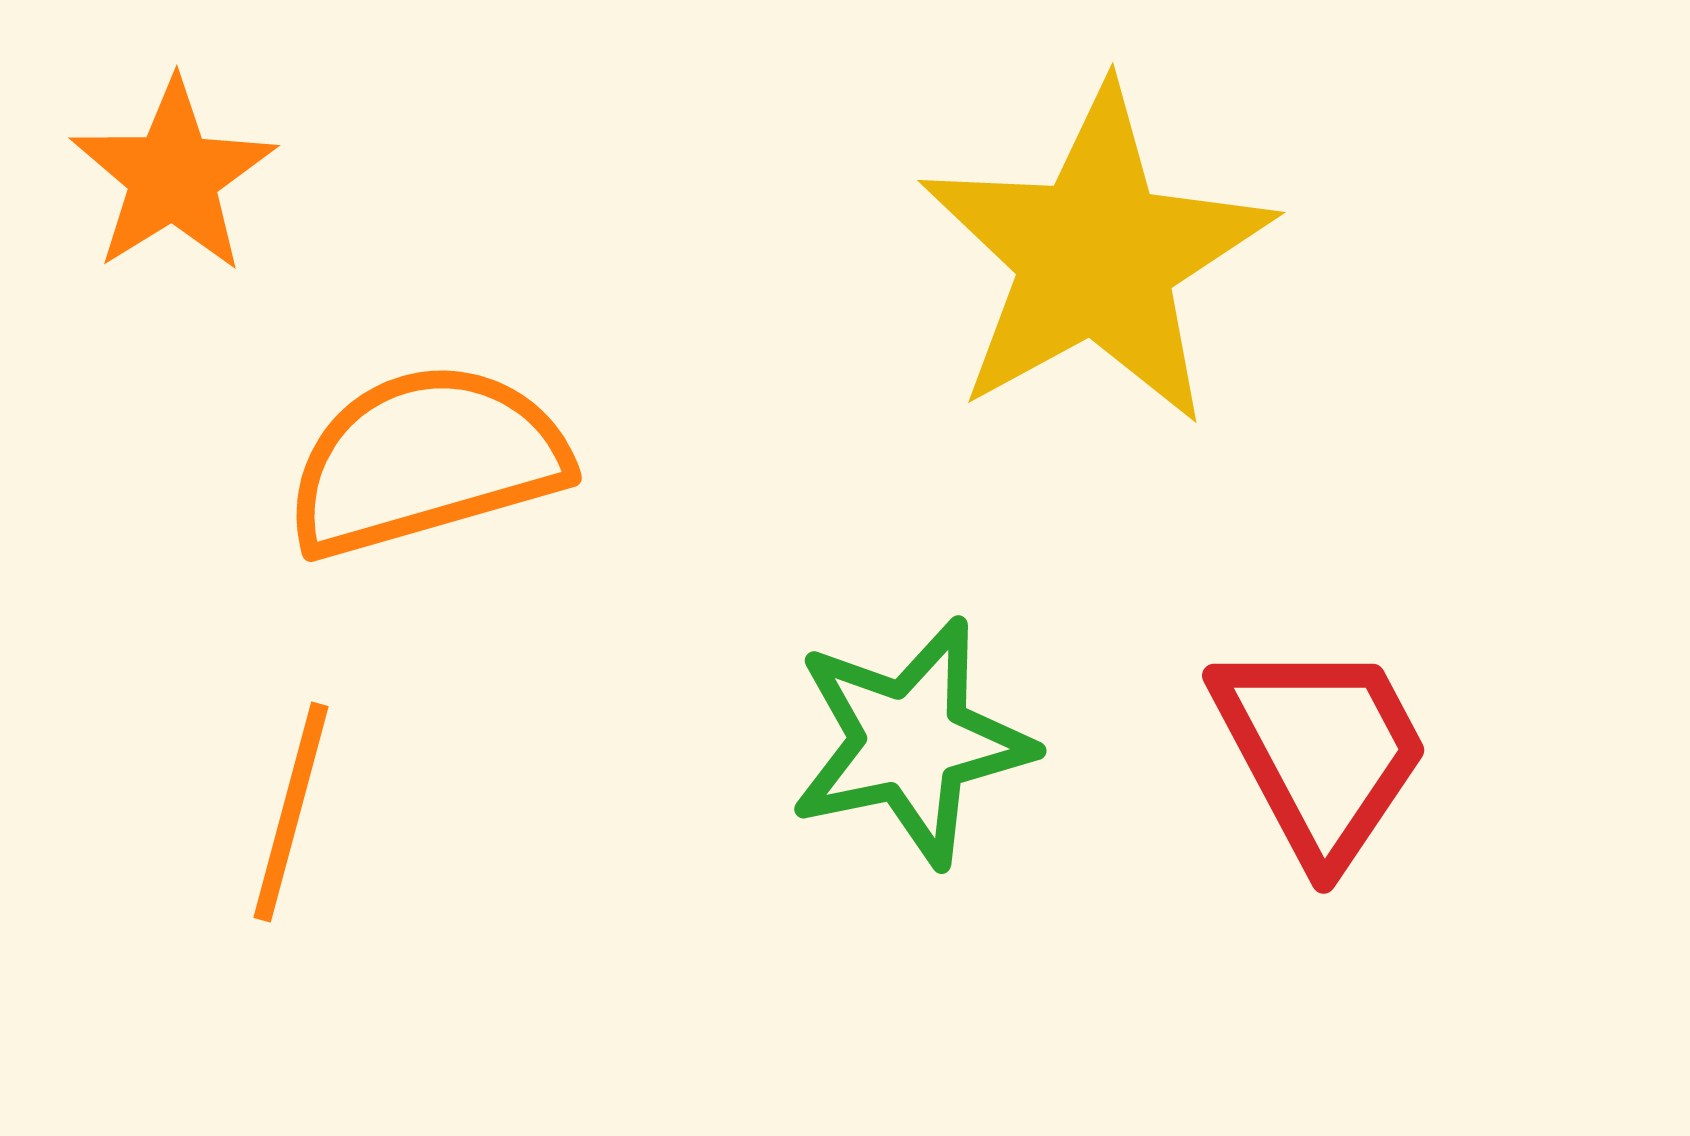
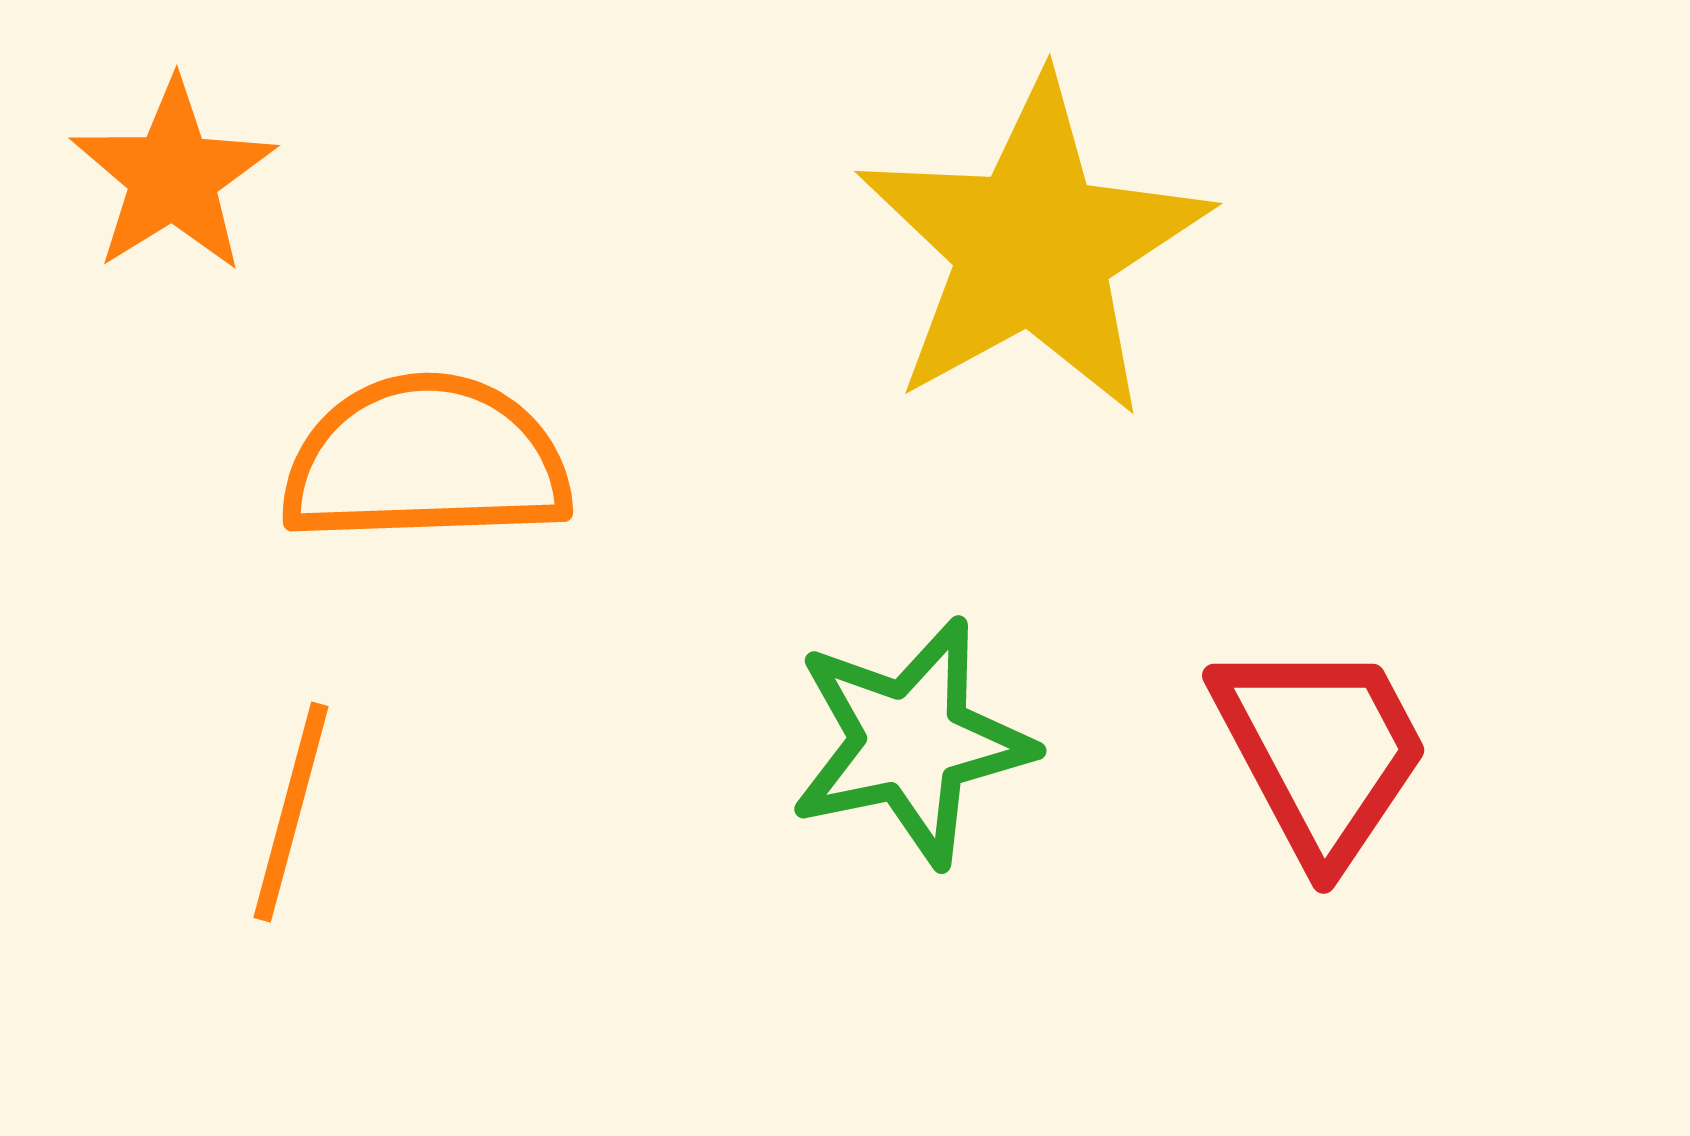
yellow star: moved 63 px left, 9 px up
orange semicircle: rotated 14 degrees clockwise
